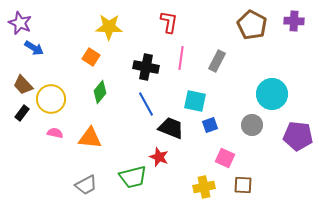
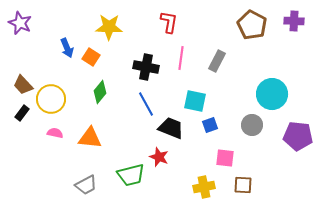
blue arrow: moved 33 px right; rotated 36 degrees clockwise
pink square: rotated 18 degrees counterclockwise
green trapezoid: moved 2 px left, 2 px up
